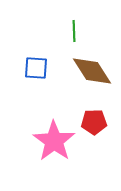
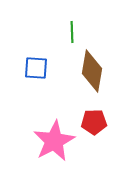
green line: moved 2 px left, 1 px down
brown diamond: rotated 42 degrees clockwise
pink star: rotated 9 degrees clockwise
